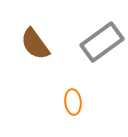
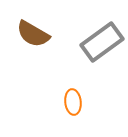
brown semicircle: moved 2 px left, 10 px up; rotated 24 degrees counterclockwise
